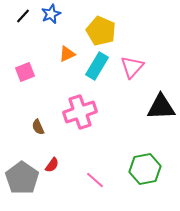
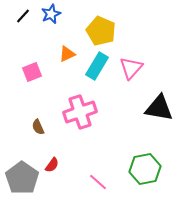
pink triangle: moved 1 px left, 1 px down
pink square: moved 7 px right
black triangle: moved 2 px left, 1 px down; rotated 12 degrees clockwise
pink line: moved 3 px right, 2 px down
